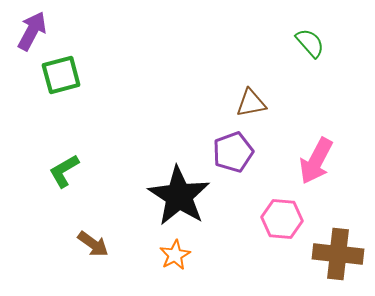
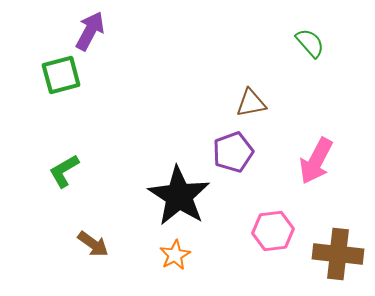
purple arrow: moved 58 px right
pink hexagon: moved 9 px left, 12 px down; rotated 12 degrees counterclockwise
